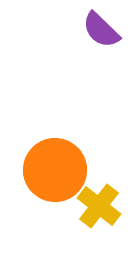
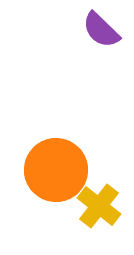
orange circle: moved 1 px right
